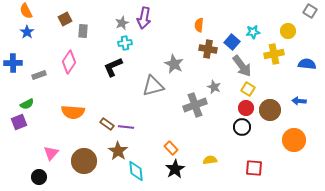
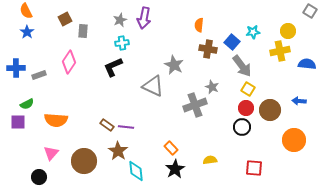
gray star at (122, 23): moved 2 px left, 3 px up
cyan cross at (125, 43): moved 3 px left
yellow cross at (274, 54): moved 6 px right, 3 px up
blue cross at (13, 63): moved 3 px right, 5 px down
gray star at (174, 64): moved 1 px down
gray triangle at (153, 86): rotated 40 degrees clockwise
gray star at (214, 87): moved 2 px left
orange semicircle at (73, 112): moved 17 px left, 8 px down
purple square at (19, 122): moved 1 px left; rotated 21 degrees clockwise
brown rectangle at (107, 124): moved 1 px down
